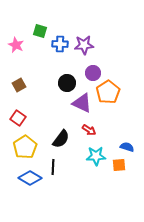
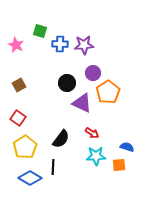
red arrow: moved 3 px right, 3 px down
